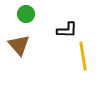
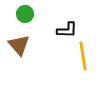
green circle: moved 1 px left
